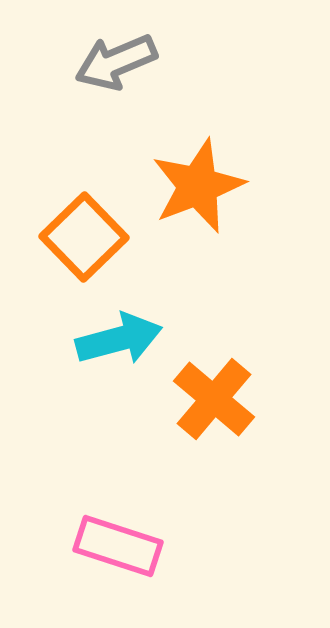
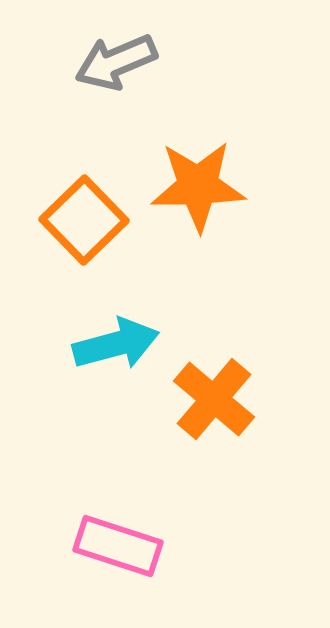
orange star: rotated 20 degrees clockwise
orange square: moved 17 px up
cyan arrow: moved 3 px left, 5 px down
